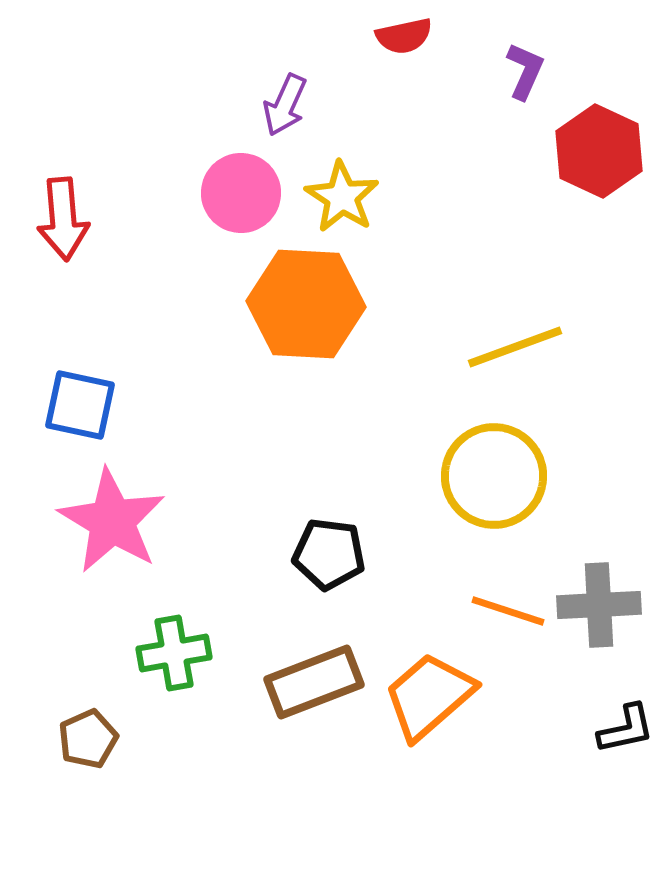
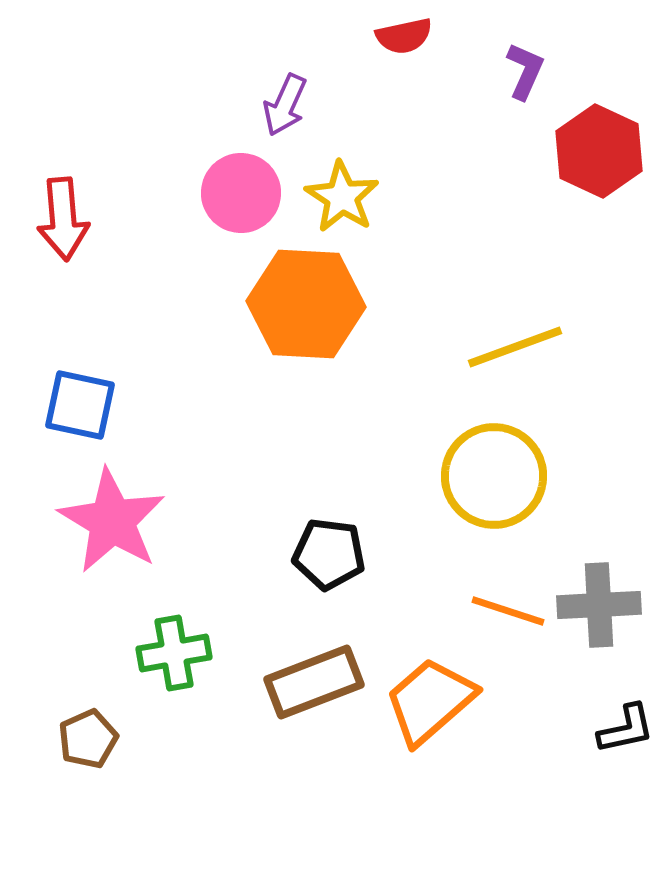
orange trapezoid: moved 1 px right, 5 px down
